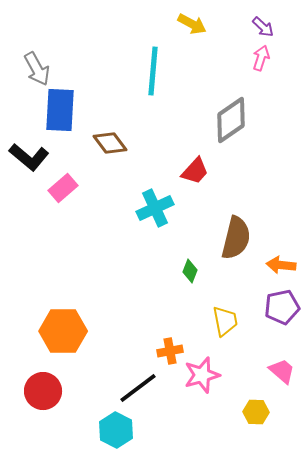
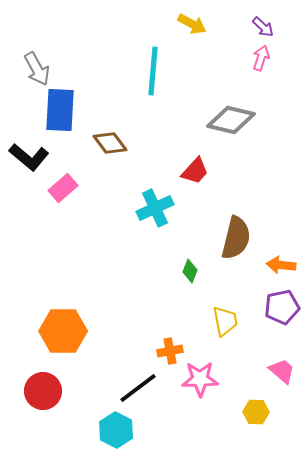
gray diamond: rotated 48 degrees clockwise
pink star: moved 2 px left, 4 px down; rotated 15 degrees clockwise
